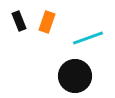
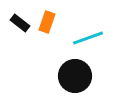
black rectangle: moved 1 px right, 2 px down; rotated 30 degrees counterclockwise
